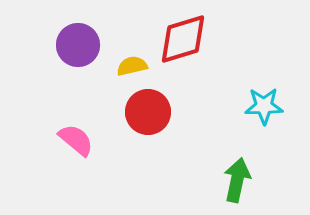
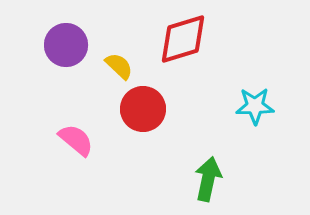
purple circle: moved 12 px left
yellow semicircle: moved 13 px left; rotated 56 degrees clockwise
cyan star: moved 9 px left
red circle: moved 5 px left, 3 px up
green arrow: moved 29 px left, 1 px up
